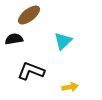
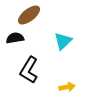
black semicircle: moved 1 px right, 1 px up
black L-shape: moved 2 px left, 1 px up; rotated 80 degrees counterclockwise
yellow arrow: moved 3 px left
